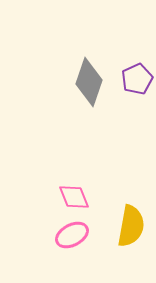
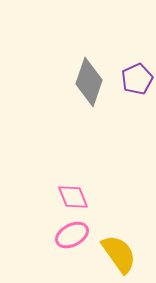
pink diamond: moved 1 px left
yellow semicircle: moved 12 px left, 28 px down; rotated 45 degrees counterclockwise
